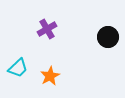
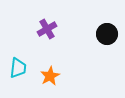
black circle: moved 1 px left, 3 px up
cyan trapezoid: rotated 40 degrees counterclockwise
